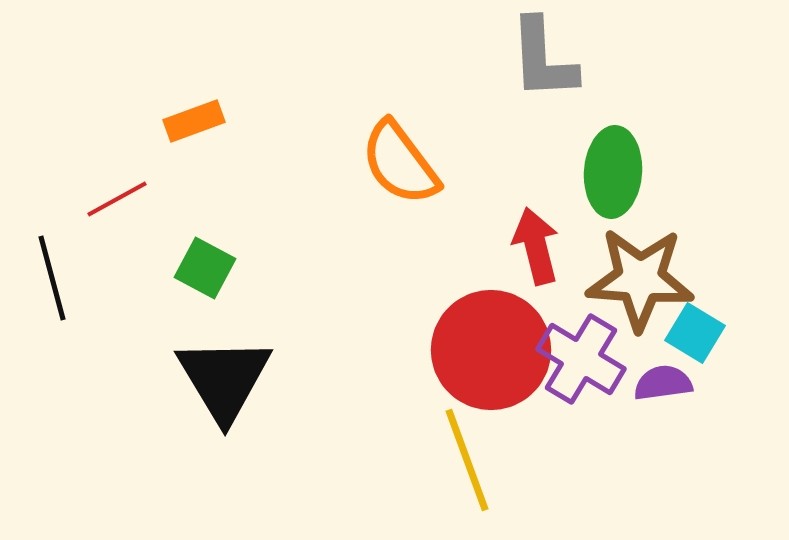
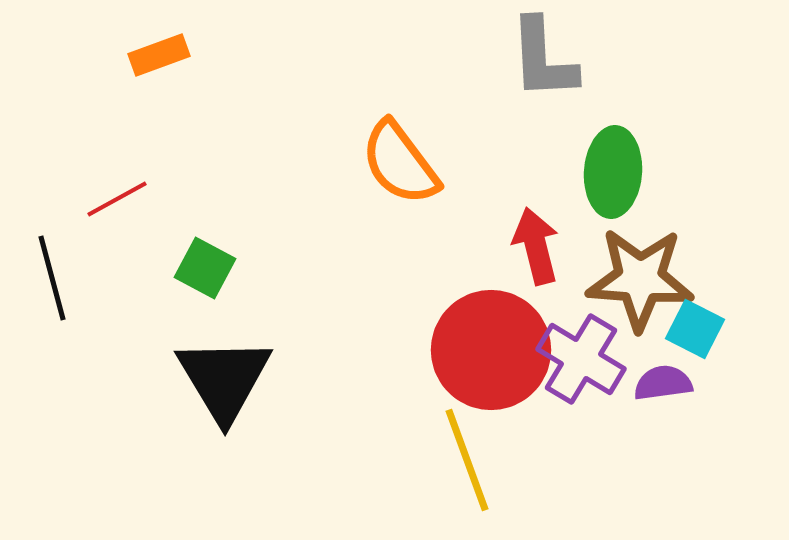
orange rectangle: moved 35 px left, 66 px up
cyan square: moved 4 px up; rotated 4 degrees counterclockwise
